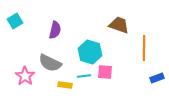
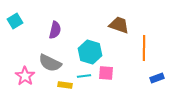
pink square: moved 1 px right, 1 px down
